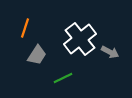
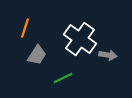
white cross: rotated 16 degrees counterclockwise
gray arrow: moved 2 px left, 3 px down; rotated 18 degrees counterclockwise
